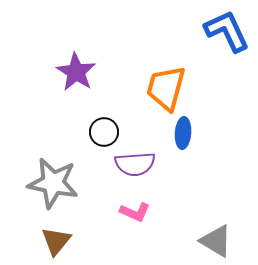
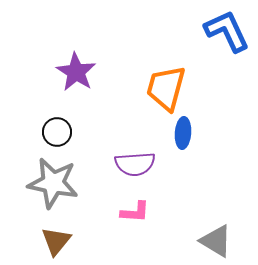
black circle: moved 47 px left
pink L-shape: rotated 20 degrees counterclockwise
